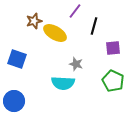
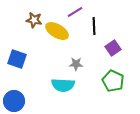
purple line: moved 1 px down; rotated 21 degrees clockwise
brown star: moved 1 px up; rotated 28 degrees clockwise
black line: rotated 18 degrees counterclockwise
yellow ellipse: moved 2 px right, 2 px up
purple square: rotated 28 degrees counterclockwise
gray star: rotated 16 degrees counterclockwise
cyan semicircle: moved 2 px down
